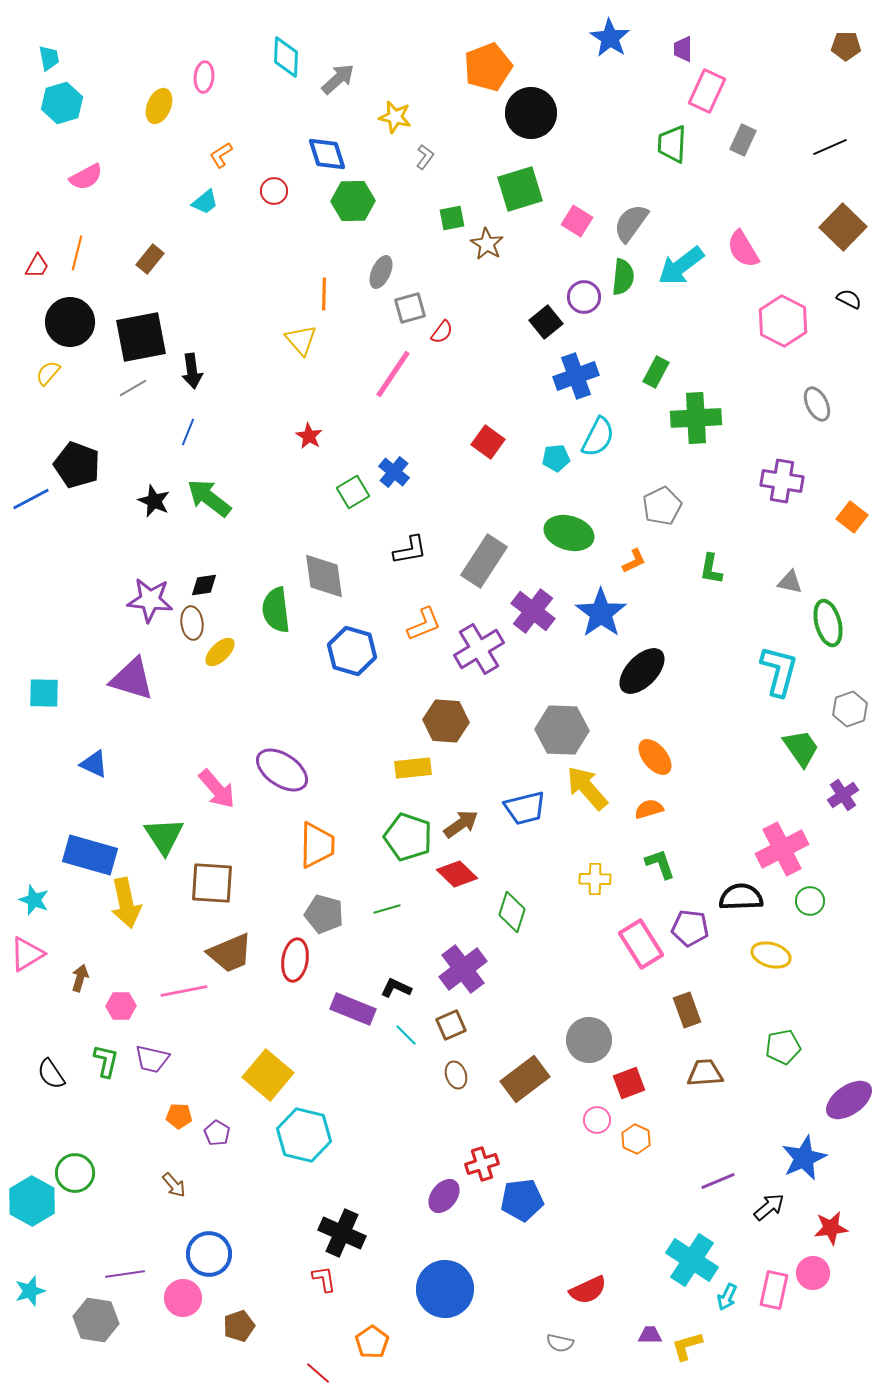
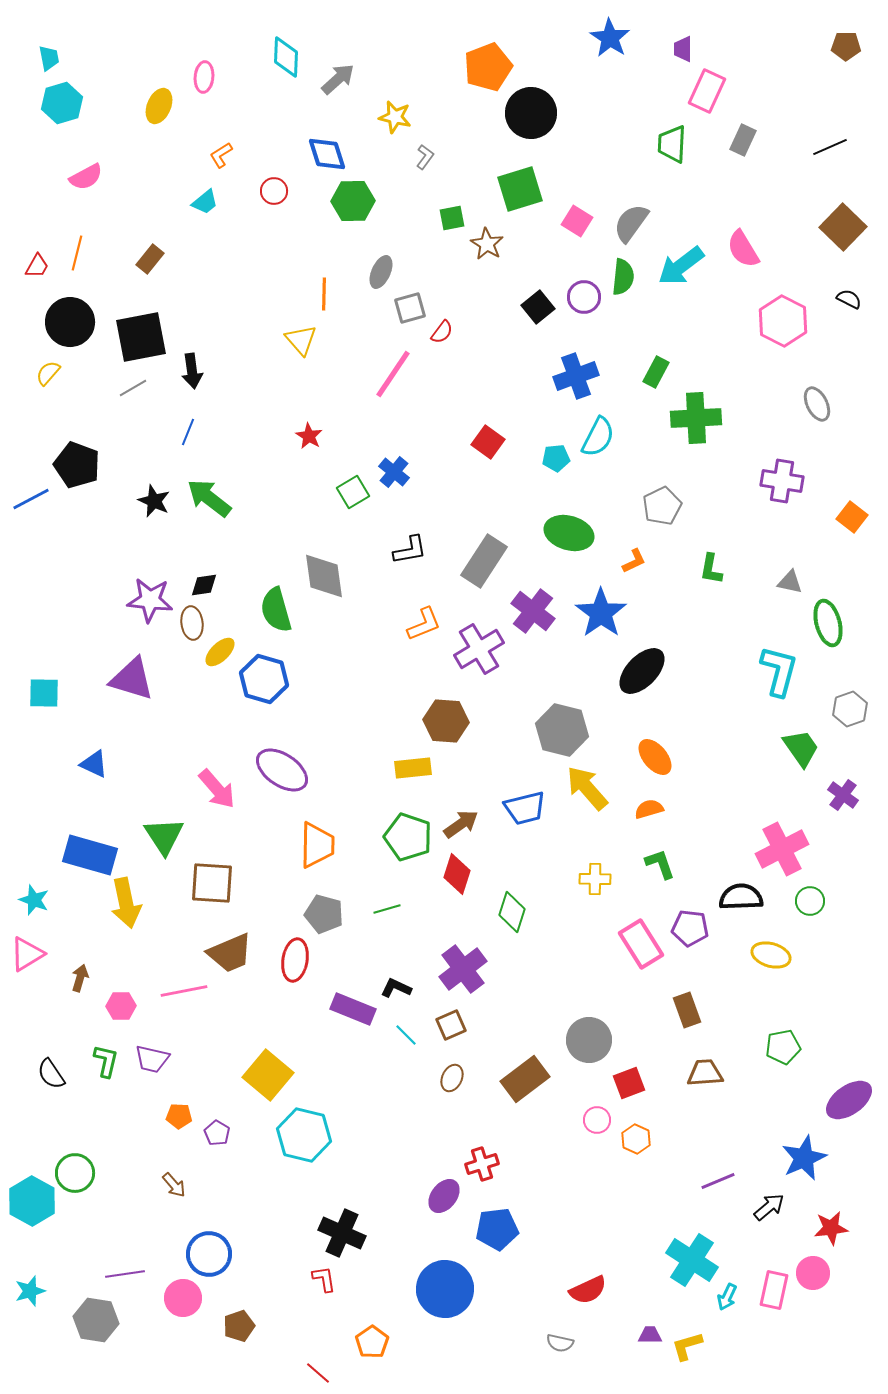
black square at (546, 322): moved 8 px left, 15 px up
green semicircle at (276, 610): rotated 9 degrees counterclockwise
blue hexagon at (352, 651): moved 88 px left, 28 px down
gray hexagon at (562, 730): rotated 12 degrees clockwise
purple cross at (843, 795): rotated 20 degrees counterclockwise
red diamond at (457, 874): rotated 63 degrees clockwise
brown ellipse at (456, 1075): moved 4 px left, 3 px down; rotated 44 degrees clockwise
blue pentagon at (522, 1200): moved 25 px left, 29 px down
